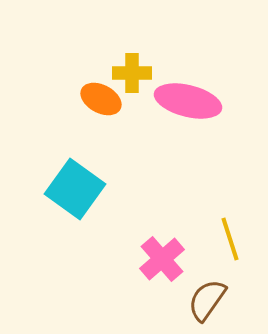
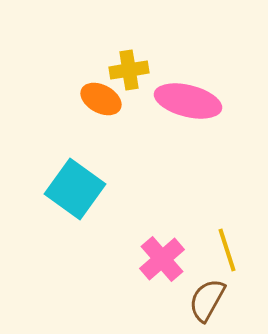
yellow cross: moved 3 px left, 3 px up; rotated 9 degrees counterclockwise
yellow line: moved 3 px left, 11 px down
brown semicircle: rotated 6 degrees counterclockwise
